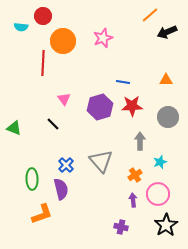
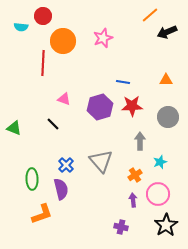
pink triangle: rotated 32 degrees counterclockwise
